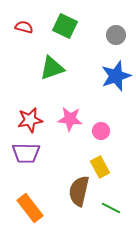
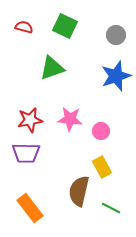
yellow rectangle: moved 2 px right
